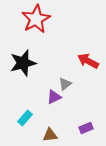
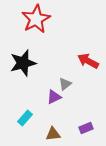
brown triangle: moved 3 px right, 1 px up
